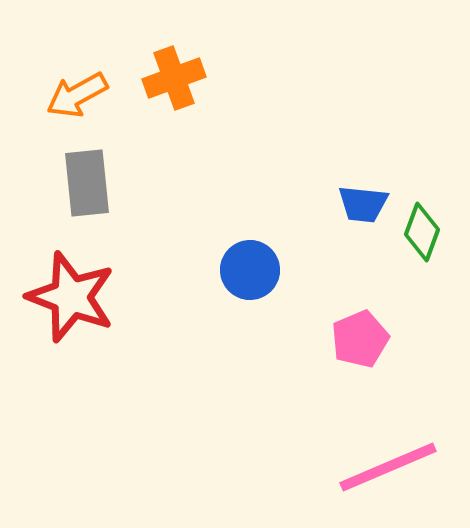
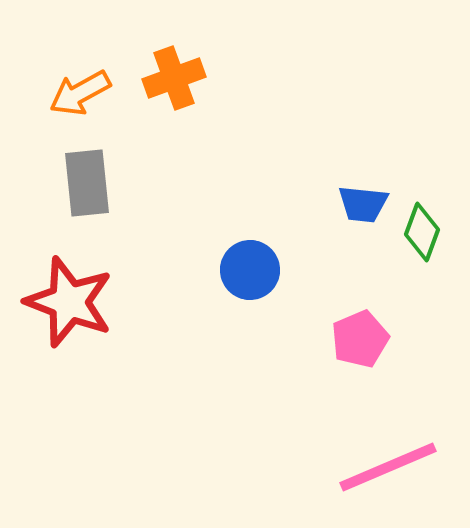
orange arrow: moved 3 px right, 2 px up
red star: moved 2 px left, 5 px down
